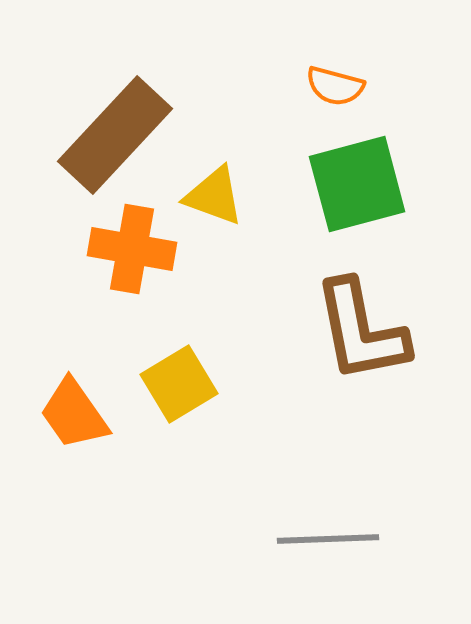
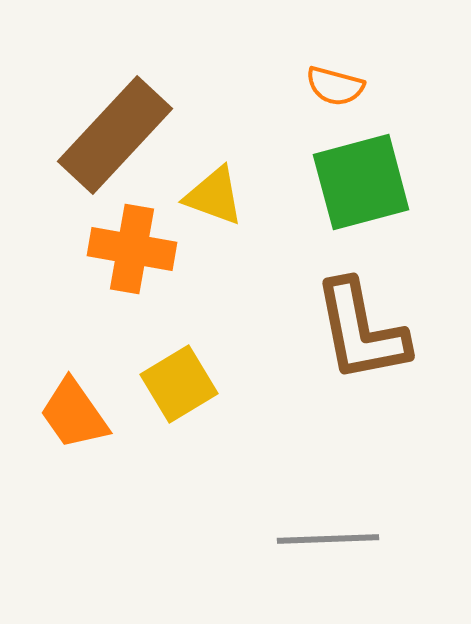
green square: moved 4 px right, 2 px up
